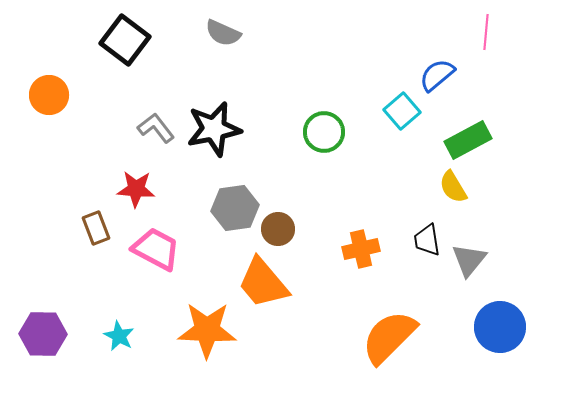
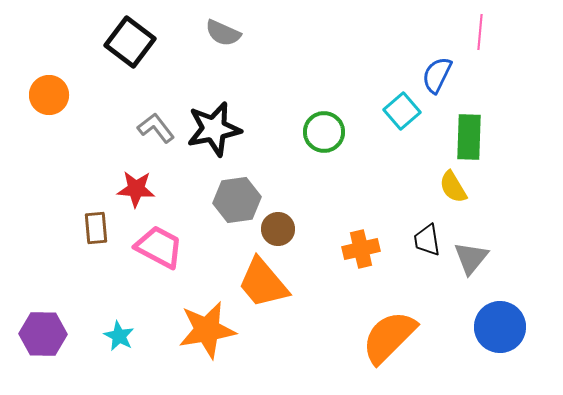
pink line: moved 6 px left
black square: moved 5 px right, 2 px down
blue semicircle: rotated 24 degrees counterclockwise
green rectangle: moved 1 px right, 3 px up; rotated 60 degrees counterclockwise
gray hexagon: moved 2 px right, 8 px up
brown rectangle: rotated 16 degrees clockwise
pink trapezoid: moved 3 px right, 2 px up
gray triangle: moved 2 px right, 2 px up
orange star: rotated 12 degrees counterclockwise
